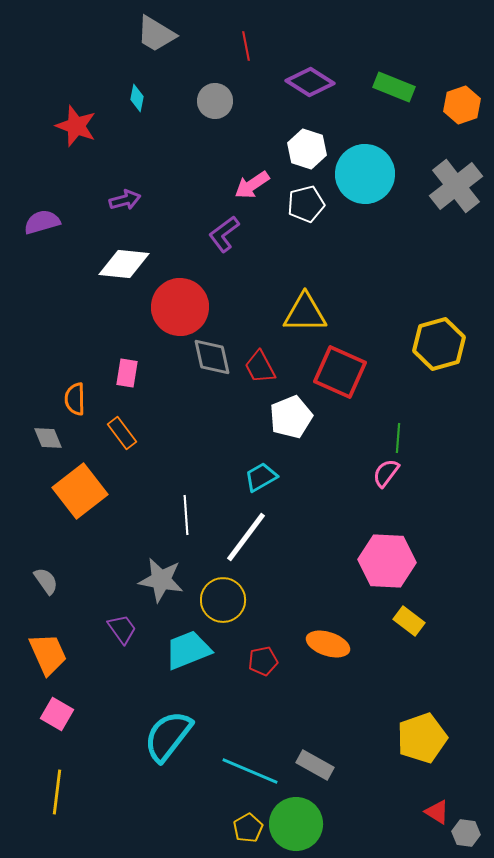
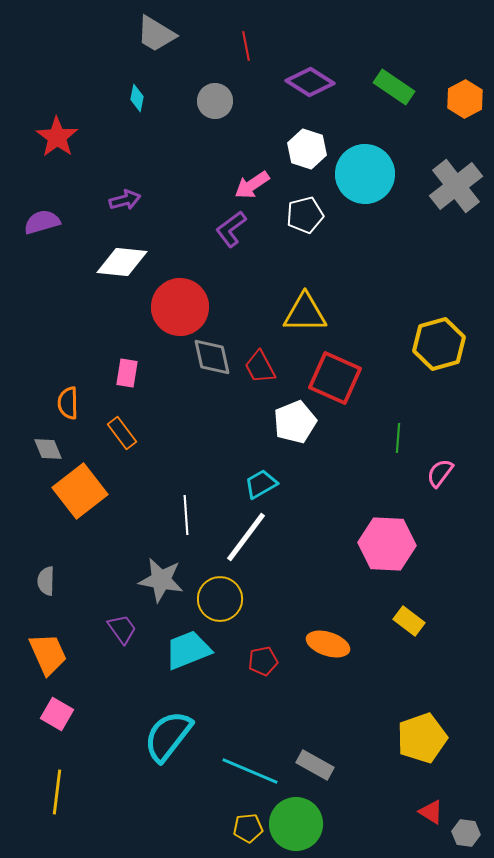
green rectangle at (394, 87): rotated 12 degrees clockwise
orange hexagon at (462, 105): moved 3 px right, 6 px up; rotated 9 degrees counterclockwise
red star at (76, 126): moved 19 px left, 11 px down; rotated 15 degrees clockwise
white pentagon at (306, 204): moved 1 px left, 11 px down
purple L-shape at (224, 234): moved 7 px right, 5 px up
white diamond at (124, 264): moved 2 px left, 2 px up
red square at (340, 372): moved 5 px left, 6 px down
orange semicircle at (75, 399): moved 7 px left, 4 px down
white pentagon at (291, 417): moved 4 px right, 5 px down
gray diamond at (48, 438): moved 11 px down
pink semicircle at (386, 473): moved 54 px right
cyan trapezoid at (261, 477): moved 7 px down
pink hexagon at (387, 561): moved 17 px up
gray semicircle at (46, 581): rotated 144 degrees counterclockwise
yellow circle at (223, 600): moved 3 px left, 1 px up
red triangle at (437, 812): moved 6 px left
yellow pentagon at (248, 828): rotated 24 degrees clockwise
